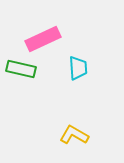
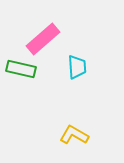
pink rectangle: rotated 16 degrees counterclockwise
cyan trapezoid: moved 1 px left, 1 px up
